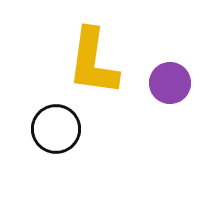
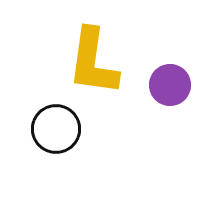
purple circle: moved 2 px down
